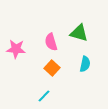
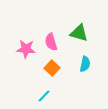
pink star: moved 10 px right
